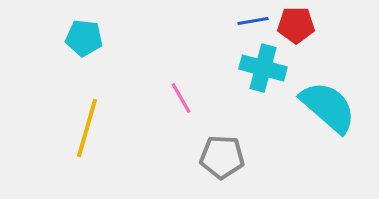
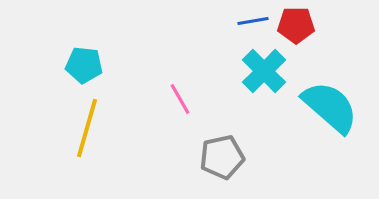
cyan pentagon: moved 27 px down
cyan cross: moved 1 px right, 3 px down; rotated 30 degrees clockwise
pink line: moved 1 px left, 1 px down
cyan semicircle: moved 2 px right
gray pentagon: rotated 15 degrees counterclockwise
